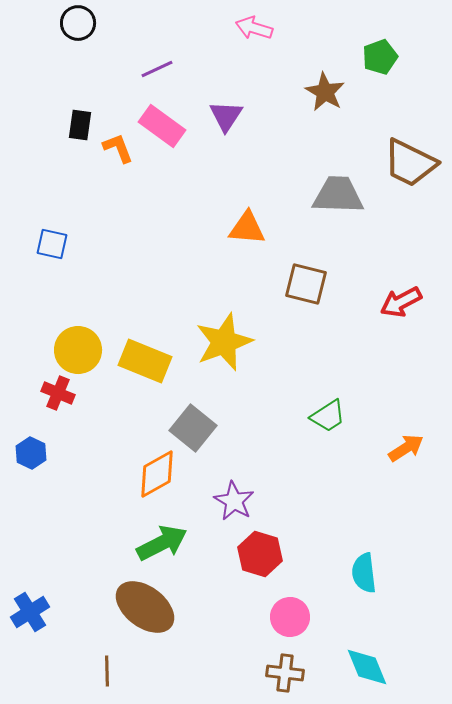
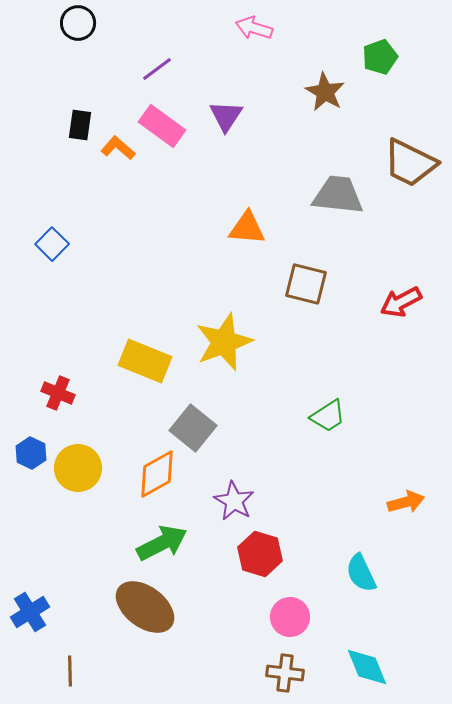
purple line: rotated 12 degrees counterclockwise
orange L-shape: rotated 28 degrees counterclockwise
gray trapezoid: rotated 4 degrees clockwise
blue square: rotated 32 degrees clockwise
yellow circle: moved 118 px down
orange arrow: moved 54 px down; rotated 18 degrees clockwise
cyan semicircle: moved 3 px left; rotated 18 degrees counterclockwise
brown line: moved 37 px left
